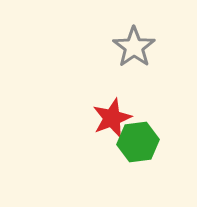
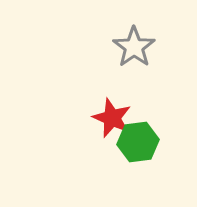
red star: rotated 27 degrees counterclockwise
